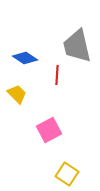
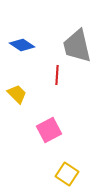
blue diamond: moved 3 px left, 13 px up
